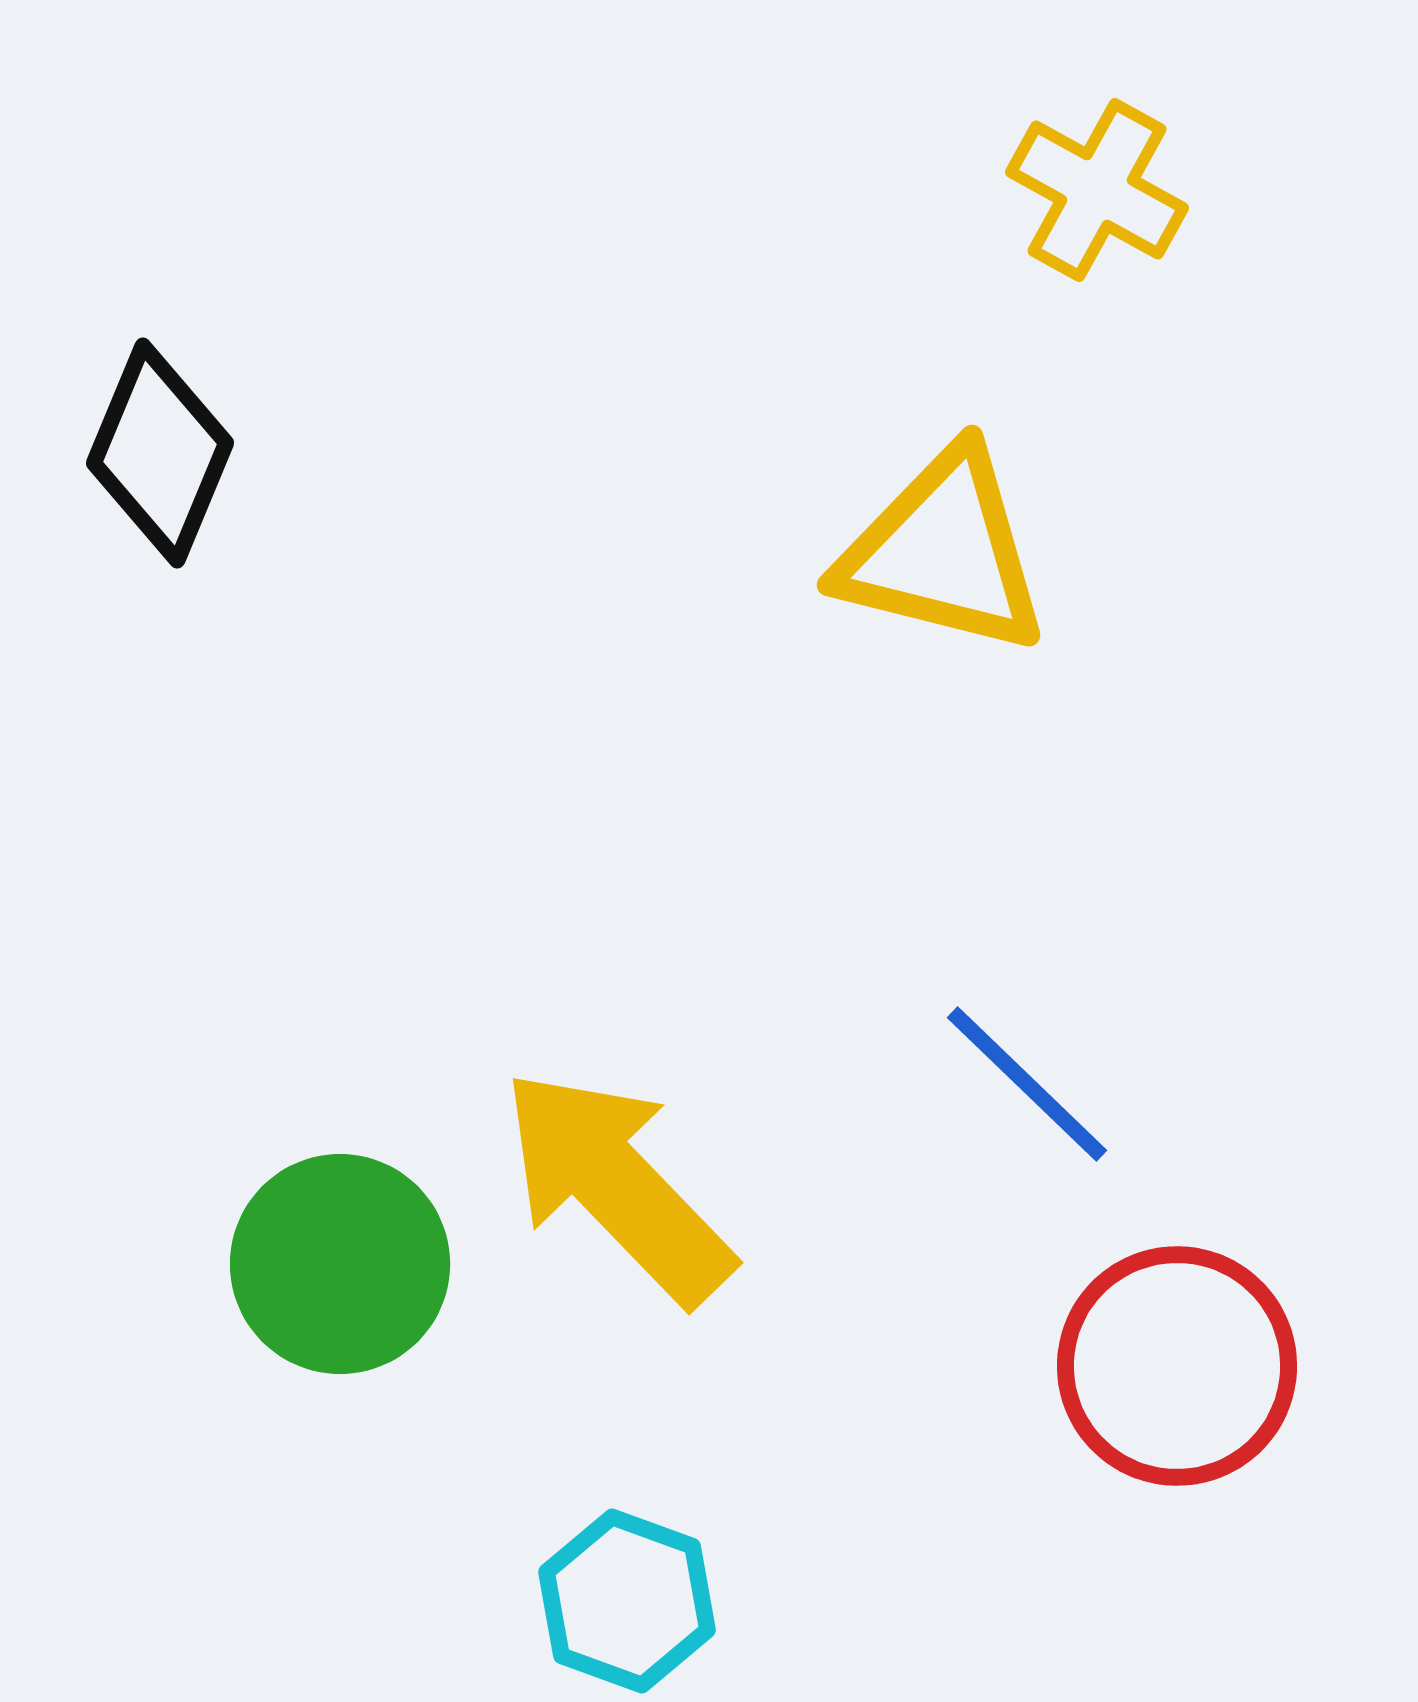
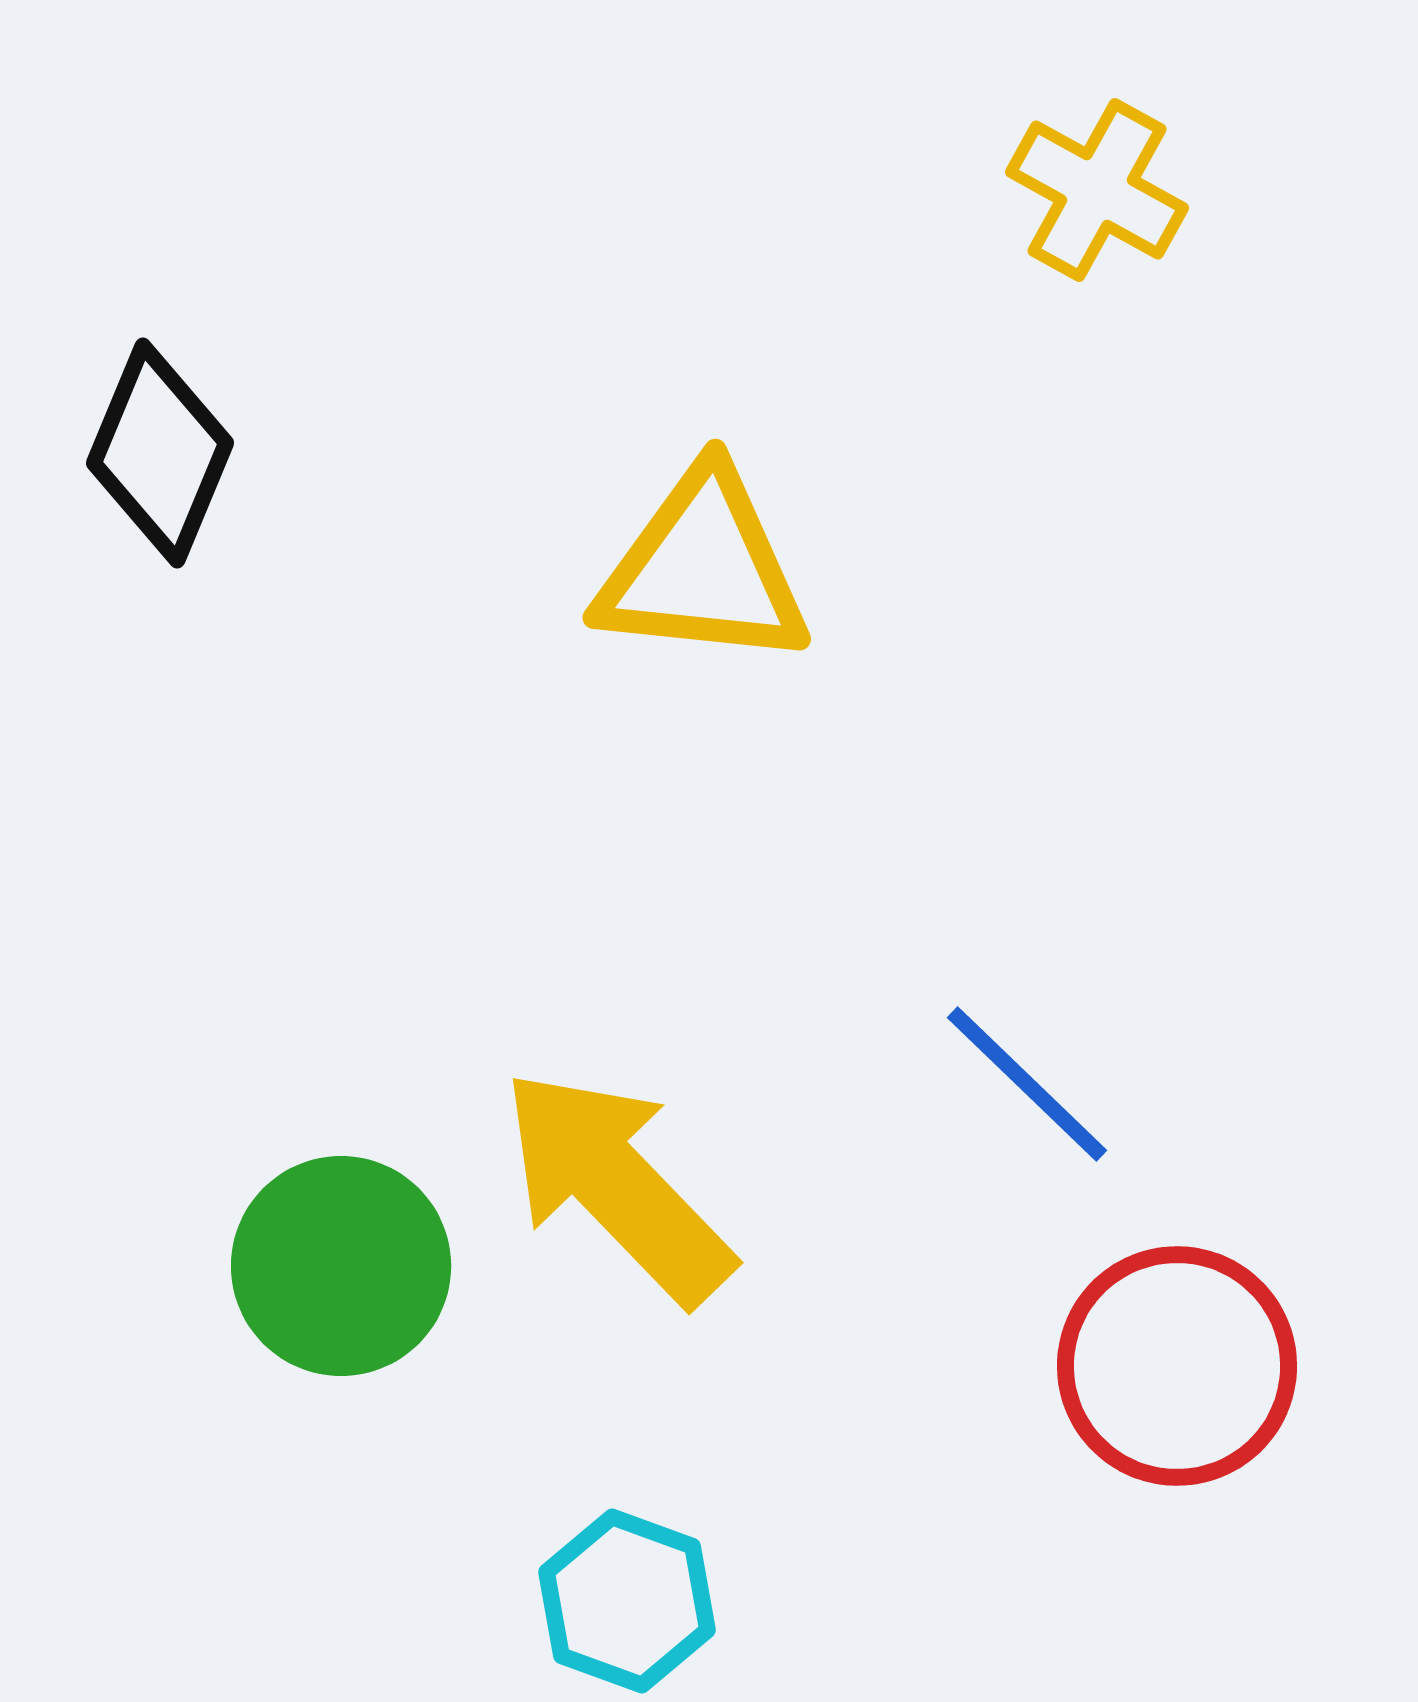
yellow triangle: moved 240 px left, 17 px down; rotated 8 degrees counterclockwise
green circle: moved 1 px right, 2 px down
